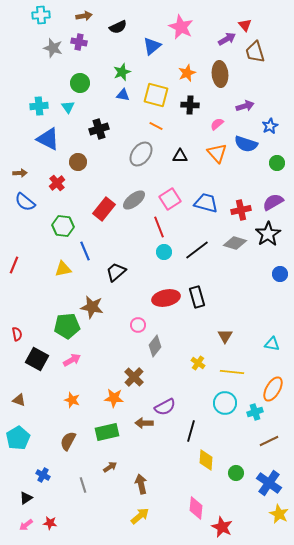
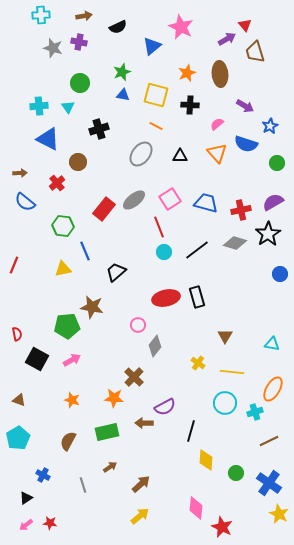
purple arrow at (245, 106): rotated 48 degrees clockwise
brown arrow at (141, 484): rotated 60 degrees clockwise
